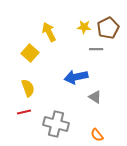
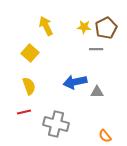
brown pentagon: moved 2 px left
yellow arrow: moved 3 px left, 6 px up
blue arrow: moved 1 px left, 5 px down
yellow semicircle: moved 1 px right, 2 px up
gray triangle: moved 2 px right, 5 px up; rotated 32 degrees counterclockwise
orange semicircle: moved 8 px right, 1 px down
